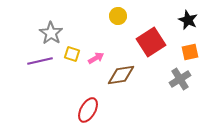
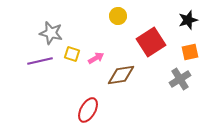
black star: rotated 30 degrees clockwise
gray star: rotated 20 degrees counterclockwise
